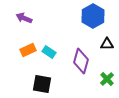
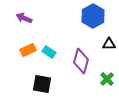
black triangle: moved 2 px right
